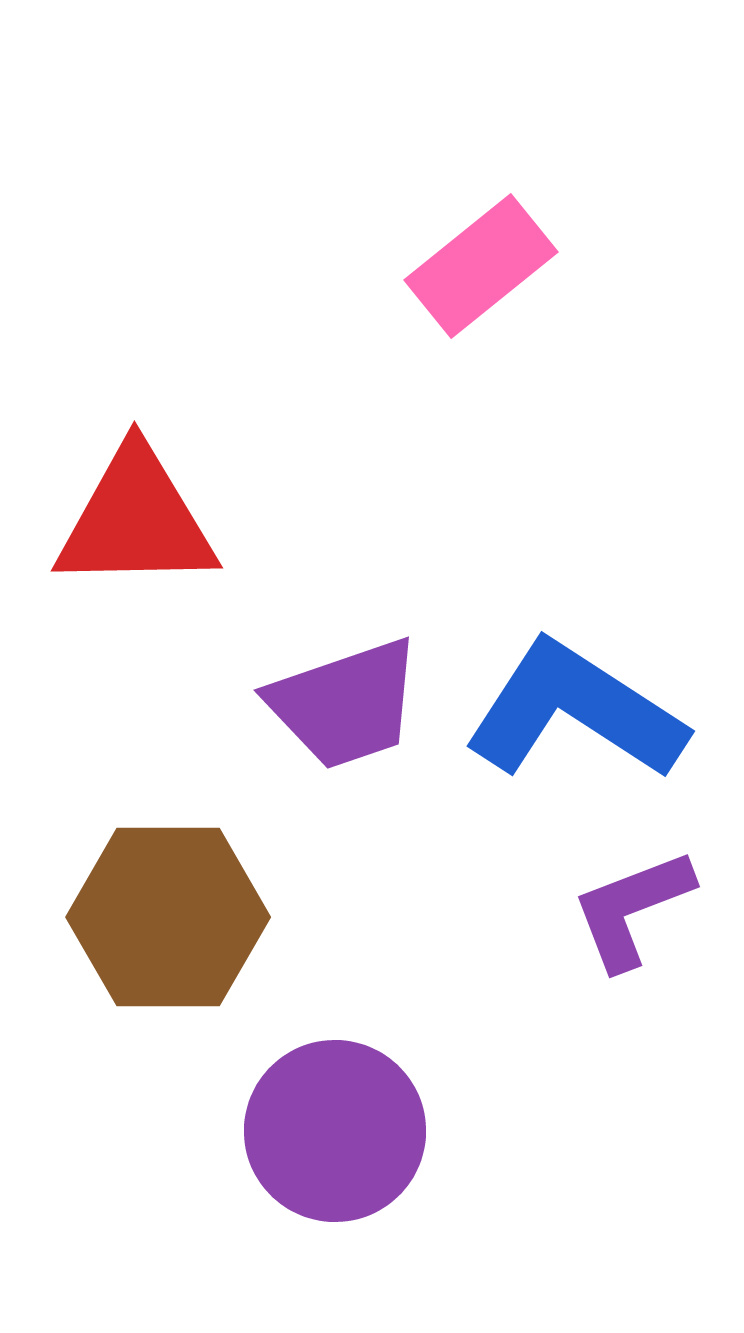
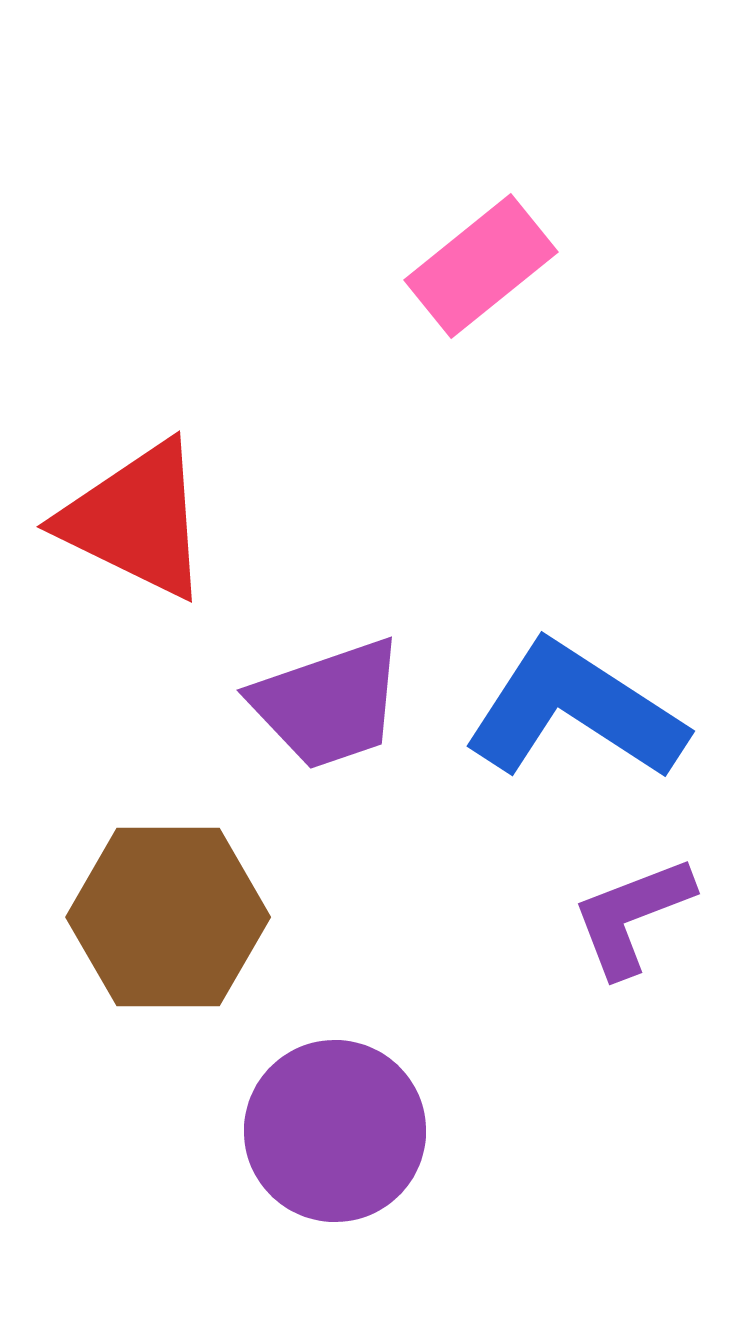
red triangle: rotated 27 degrees clockwise
purple trapezoid: moved 17 px left
purple L-shape: moved 7 px down
